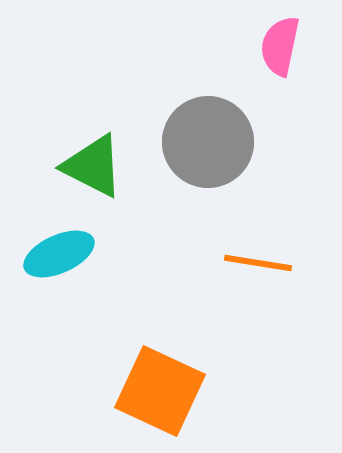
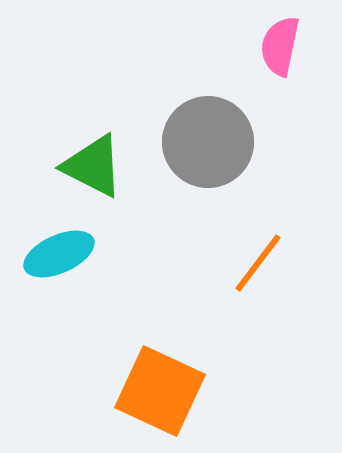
orange line: rotated 62 degrees counterclockwise
